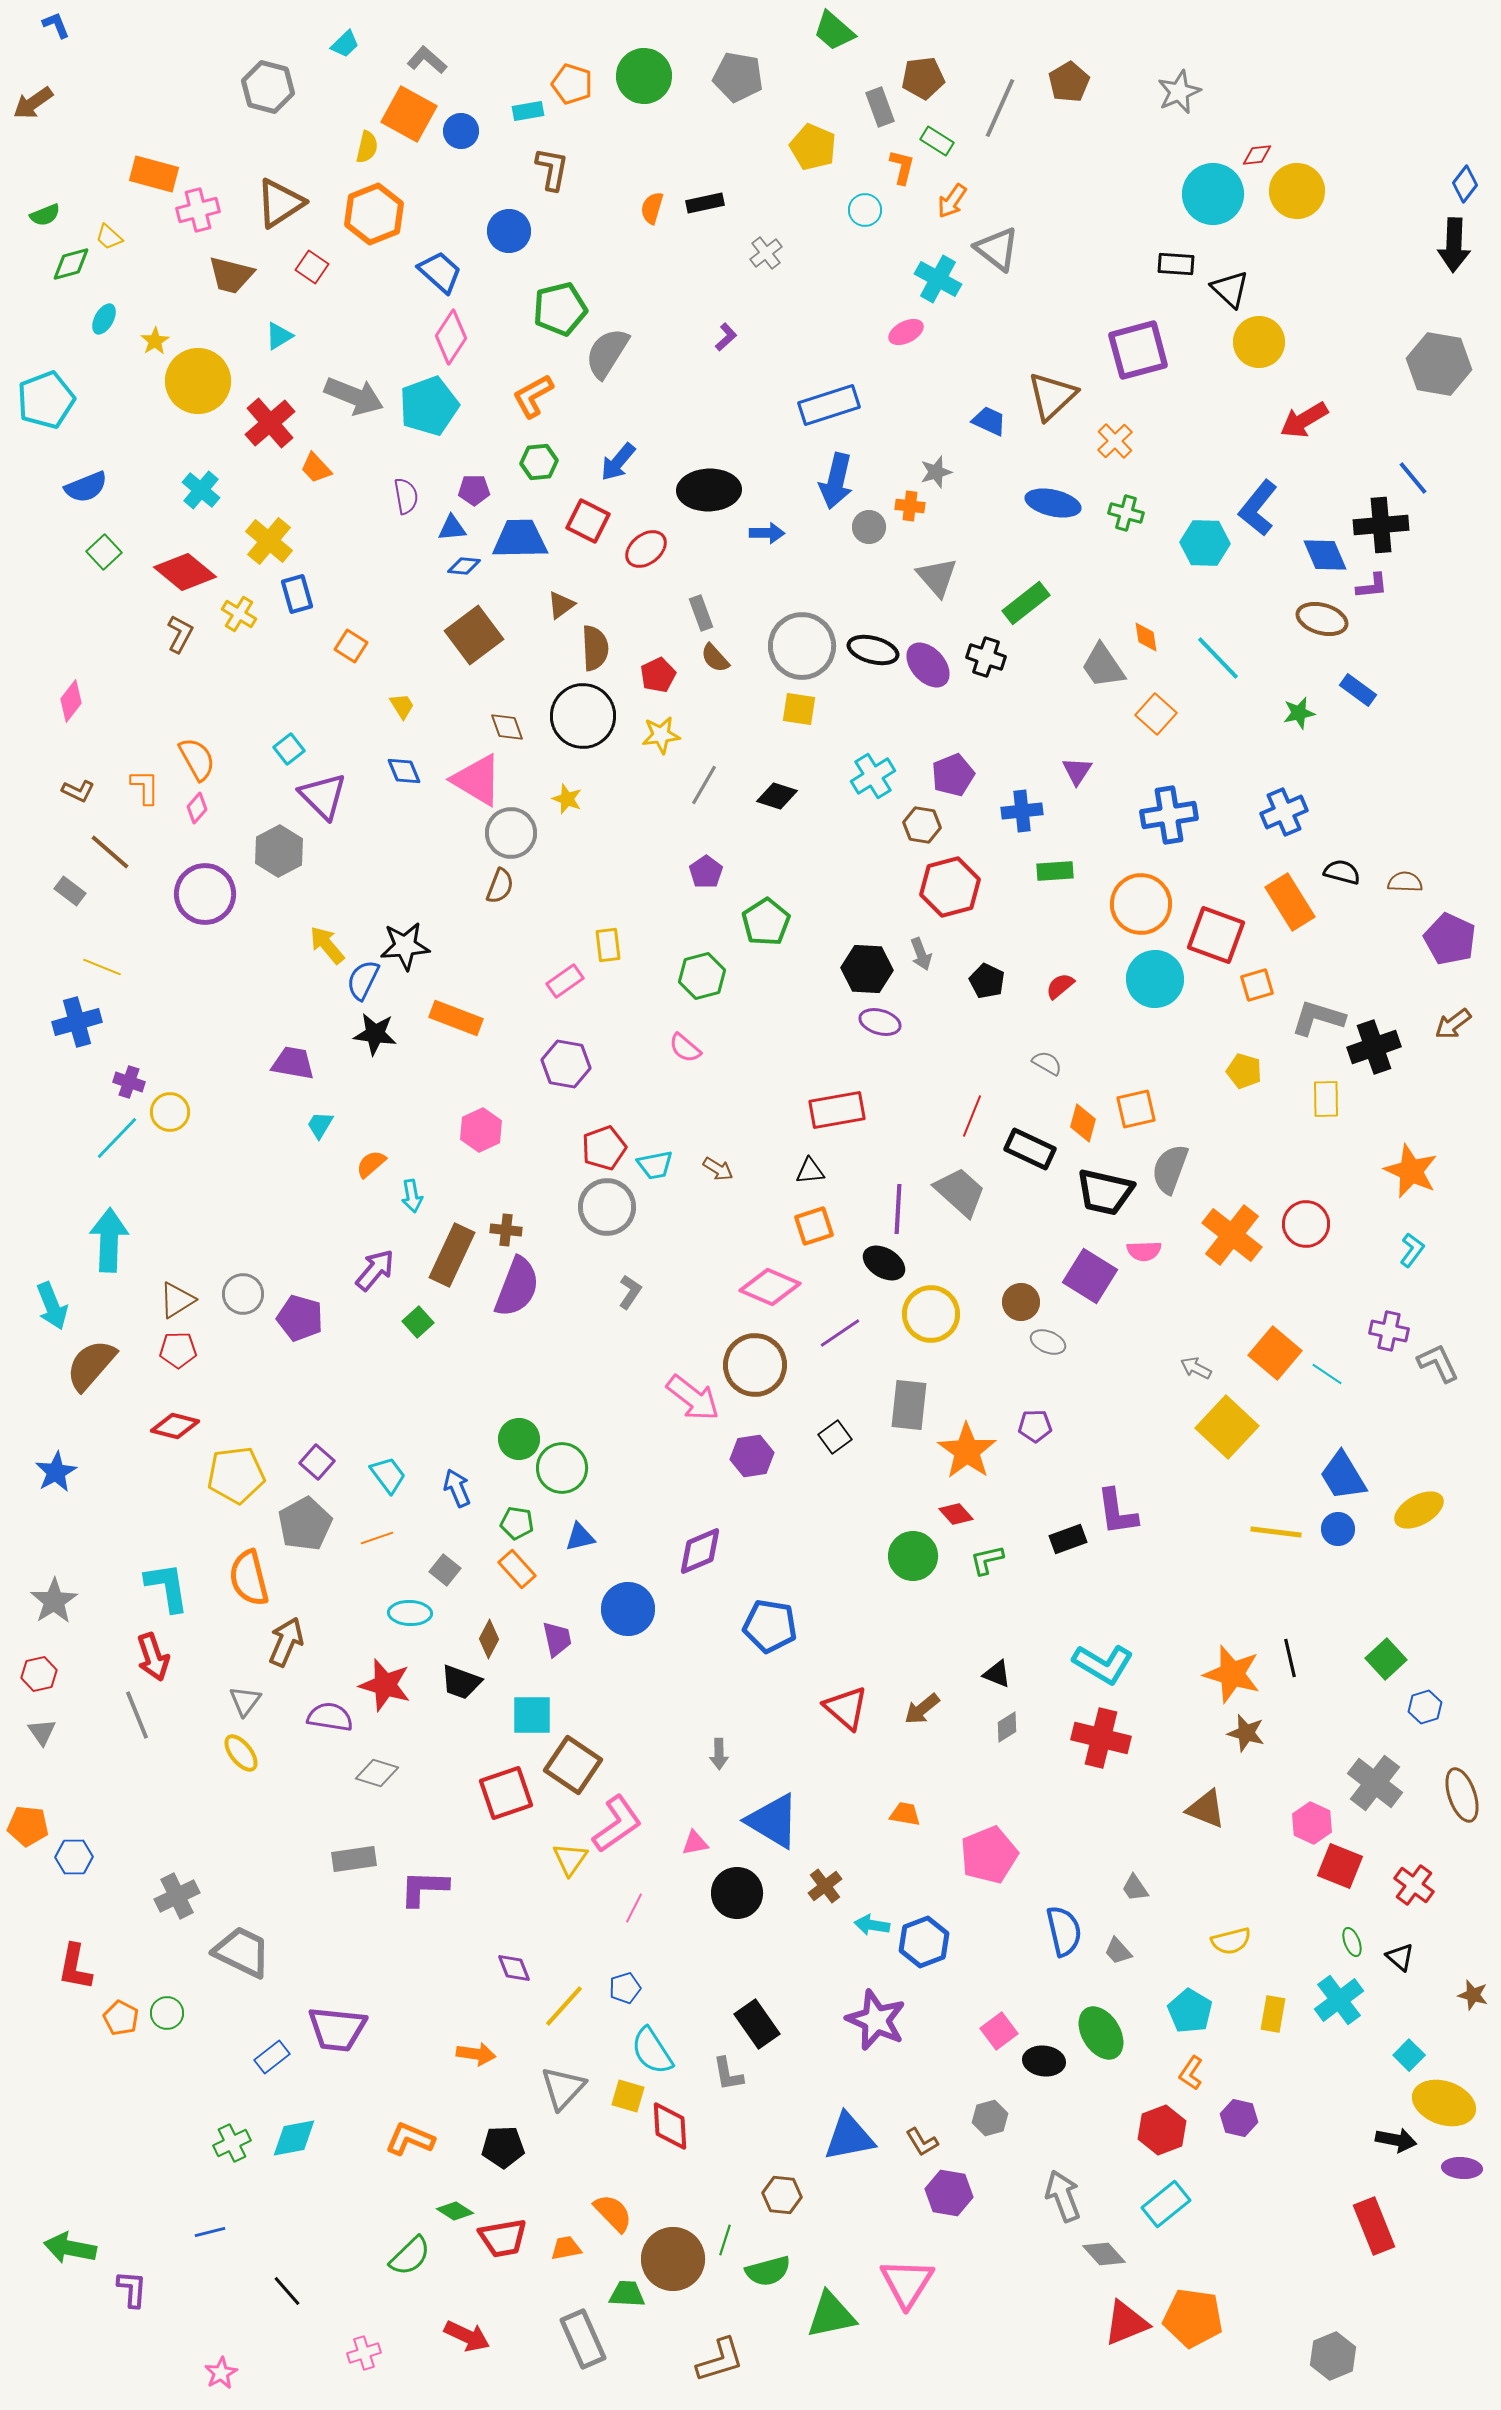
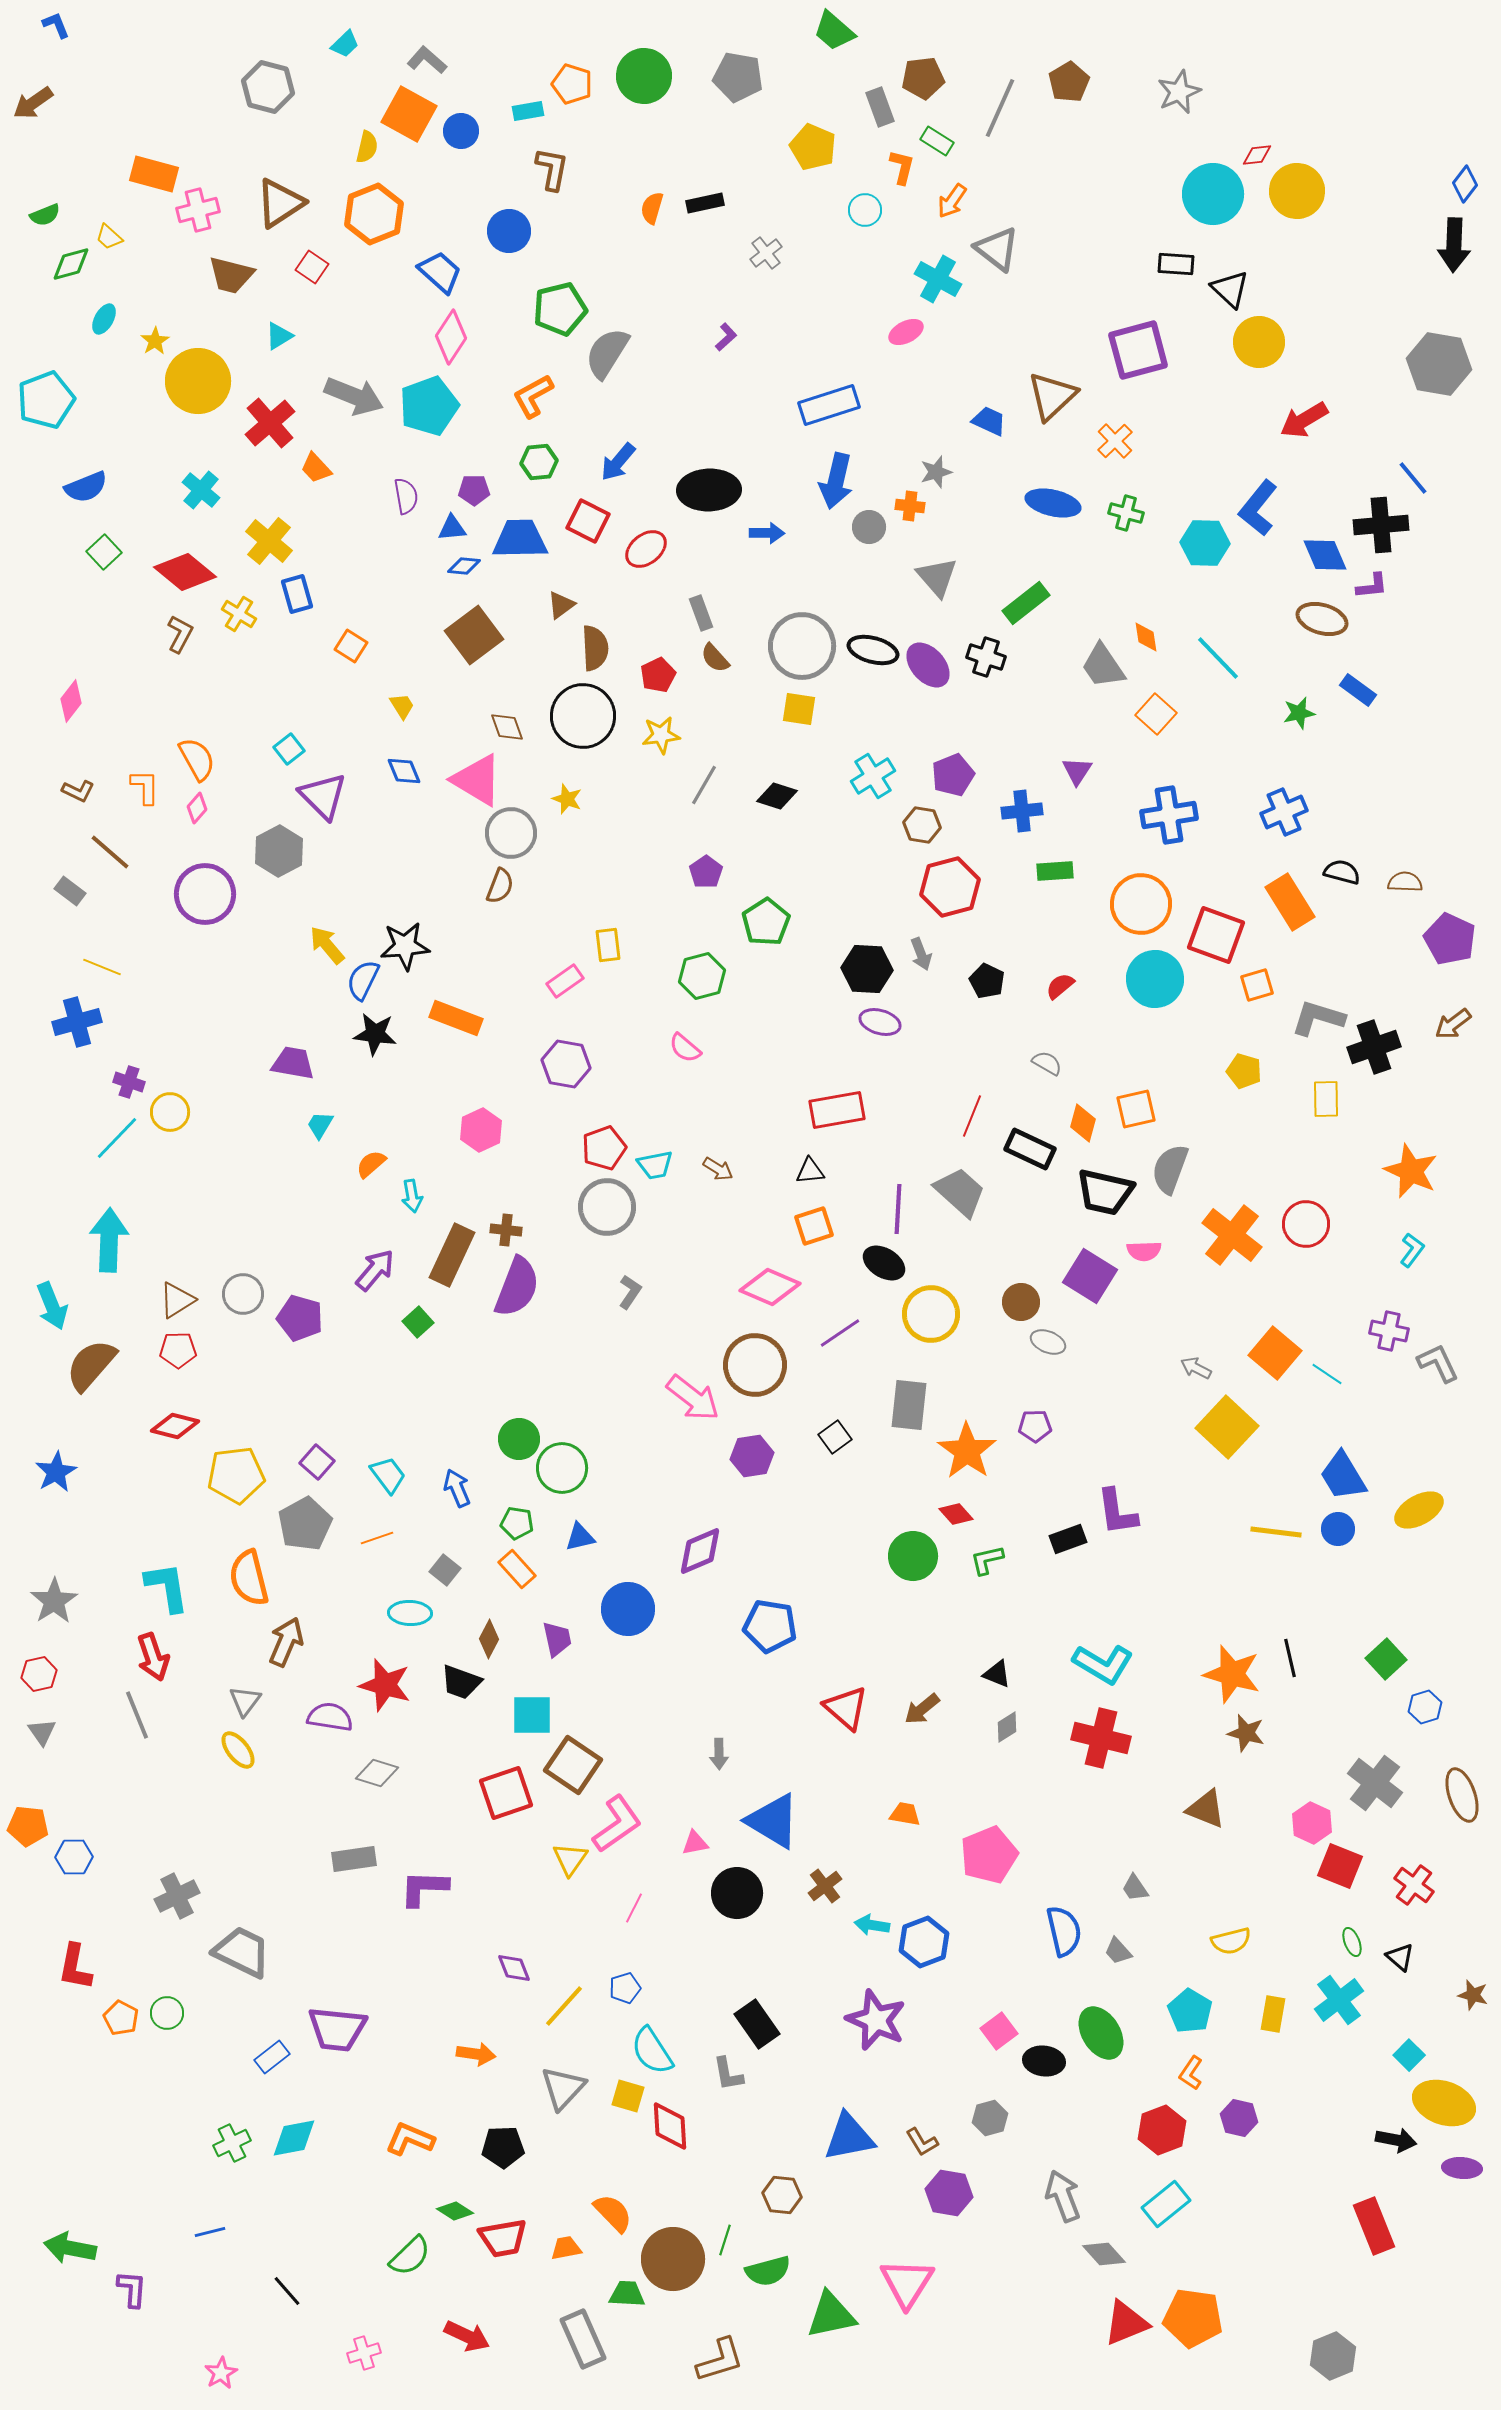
yellow ellipse at (241, 1753): moved 3 px left, 3 px up
